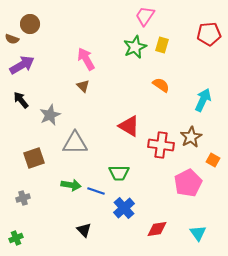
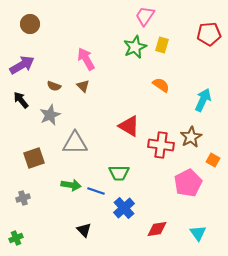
brown semicircle: moved 42 px right, 47 px down
